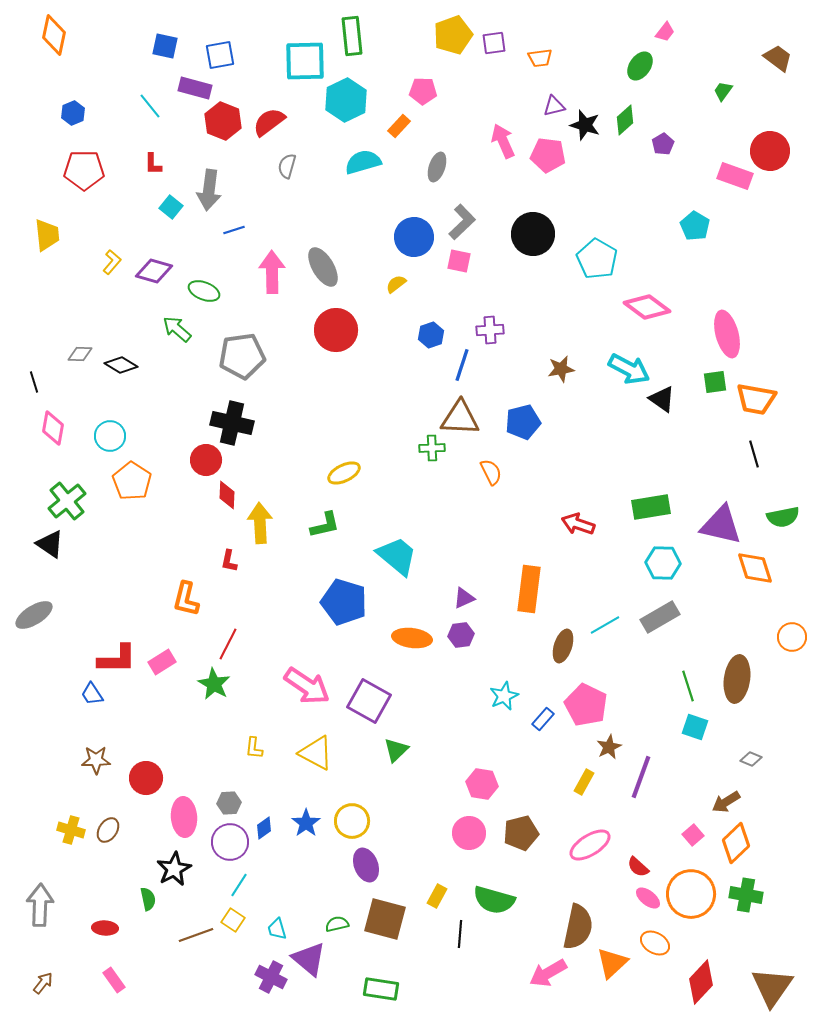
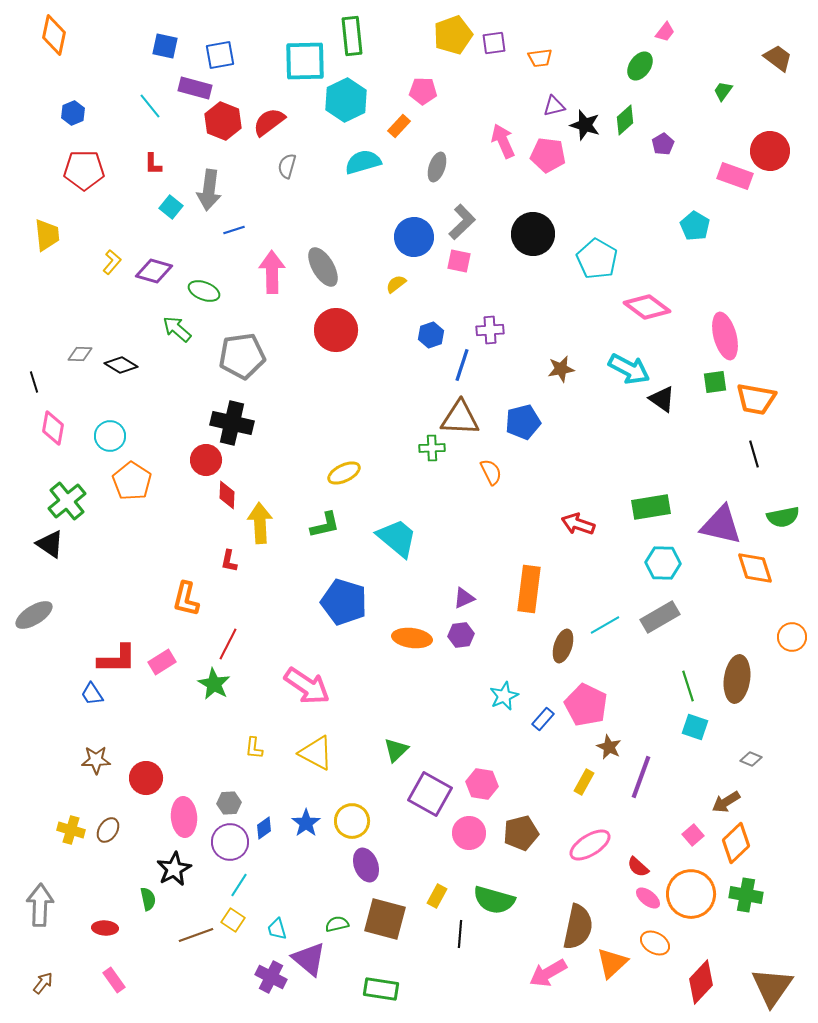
pink ellipse at (727, 334): moved 2 px left, 2 px down
cyan trapezoid at (397, 556): moved 18 px up
purple square at (369, 701): moved 61 px right, 93 px down
brown star at (609, 747): rotated 20 degrees counterclockwise
